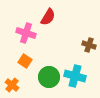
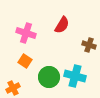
red semicircle: moved 14 px right, 8 px down
orange cross: moved 1 px right, 3 px down; rotated 24 degrees clockwise
